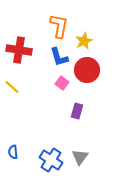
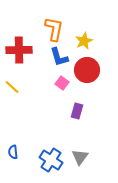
orange L-shape: moved 5 px left, 3 px down
red cross: rotated 10 degrees counterclockwise
